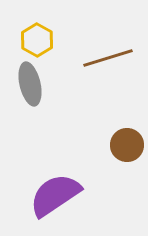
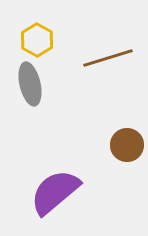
purple semicircle: moved 3 px up; rotated 6 degrees counterclockwise
